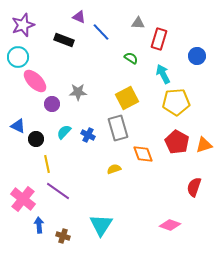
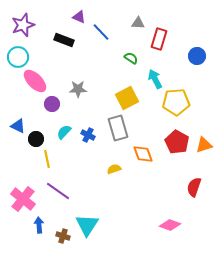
cyan arrow: moved 8 px left, 5 px down
gray star: moved 3 px up
yellow line: moved 5 px up
cyan triangle: moved 14 px left
